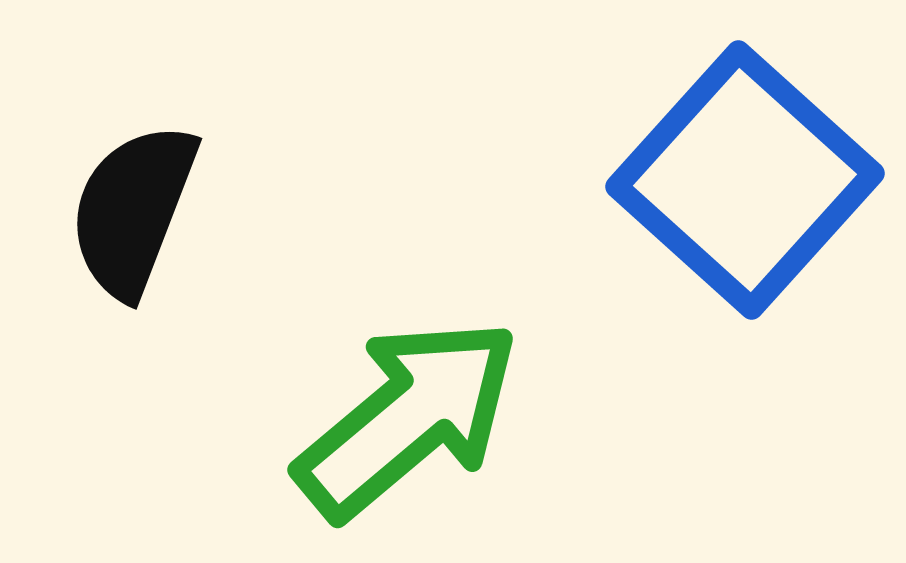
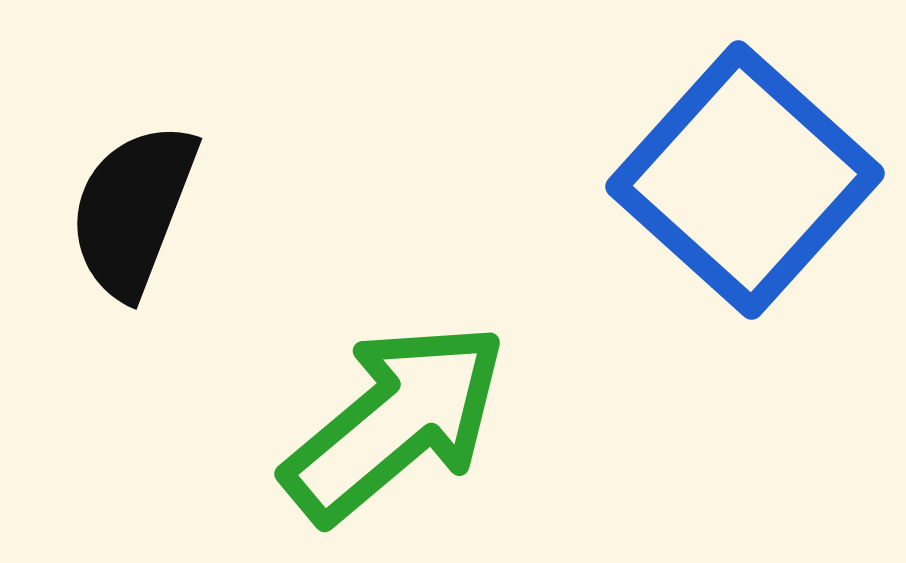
green arrow: moved 13 px left, 4 px down
